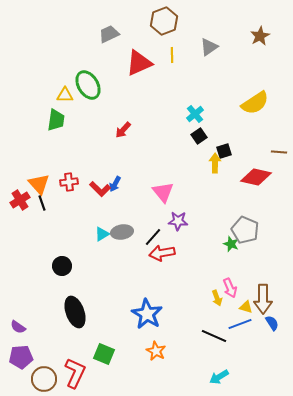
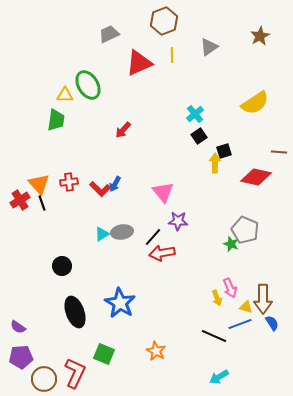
blue star at (147, 314): moved 27 px left, 11 px up
